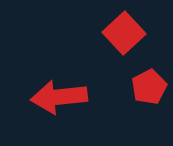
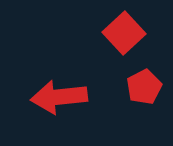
red pentagon: moved 5 px left
